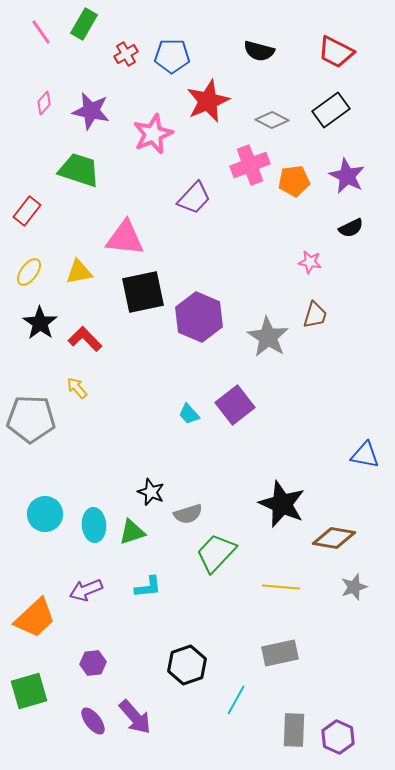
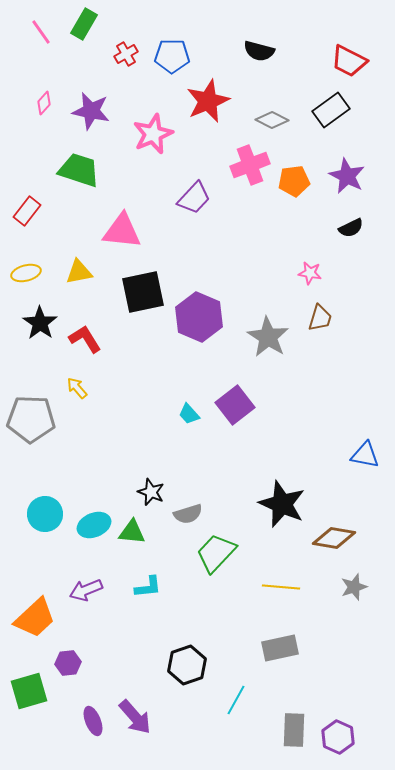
red trapezoid at (336, 52): moved 13 px right, 9 px down
pink triangle at (125, 238): moved 3 px left, 7 px up
pink star at (310, 262): moved 11 px down
yellow ellipse at (29, 272): moved 3 px left, 1 px down; rotated 40 degrees clockwise
brown trapezoid at (315, 315): moved 5 px right, 3 px down
red L-shape at (85, 339): rotated 12 degrees clockwise
cyan ellipse at (94, 525): rotated 72 degrees clockwise
green triangle at (132, 532): rotated 24 degrees clockwise
gray rectangle at (280, 653): moved 5 px up
purple hexagon at (93, 663): moved 25 px left
purple ellipse at (93, 721): rotated 16 degrees clockwise
